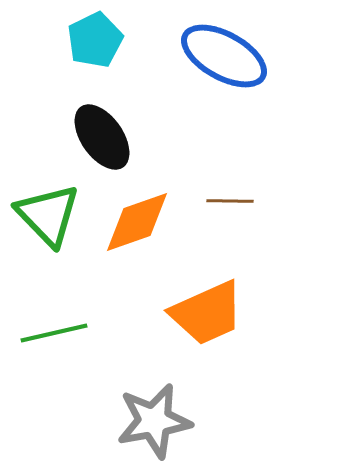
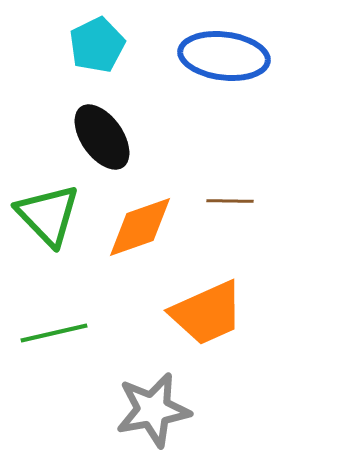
cyan pentagon: moved 2 px right, 5 px down
blue ellipse: rotated 22 degrees counterclockwise
orange diamond: moved 3 px right, 5 px down
gray star: moved 1 px left, 11 px up
